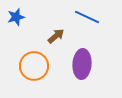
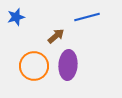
blue line: rotated 40 degrees counterclockwise
purple ellipse: moved 14 px left, 1 px down
